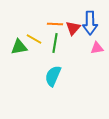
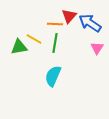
blue arrow: rotated 125 degrees clockwise
red triangle: moved 4 px left, 12 px up
pink triangle: rotated 48 degrees counterclockwise
